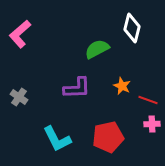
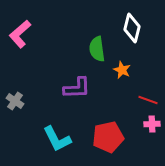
green semicircle: rotated 70 degrees counterclockwise
orange star: moved 16 px up
gray cross: moved 4 px left, 4 px down
